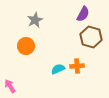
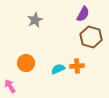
orange circle: moved 17 px down
